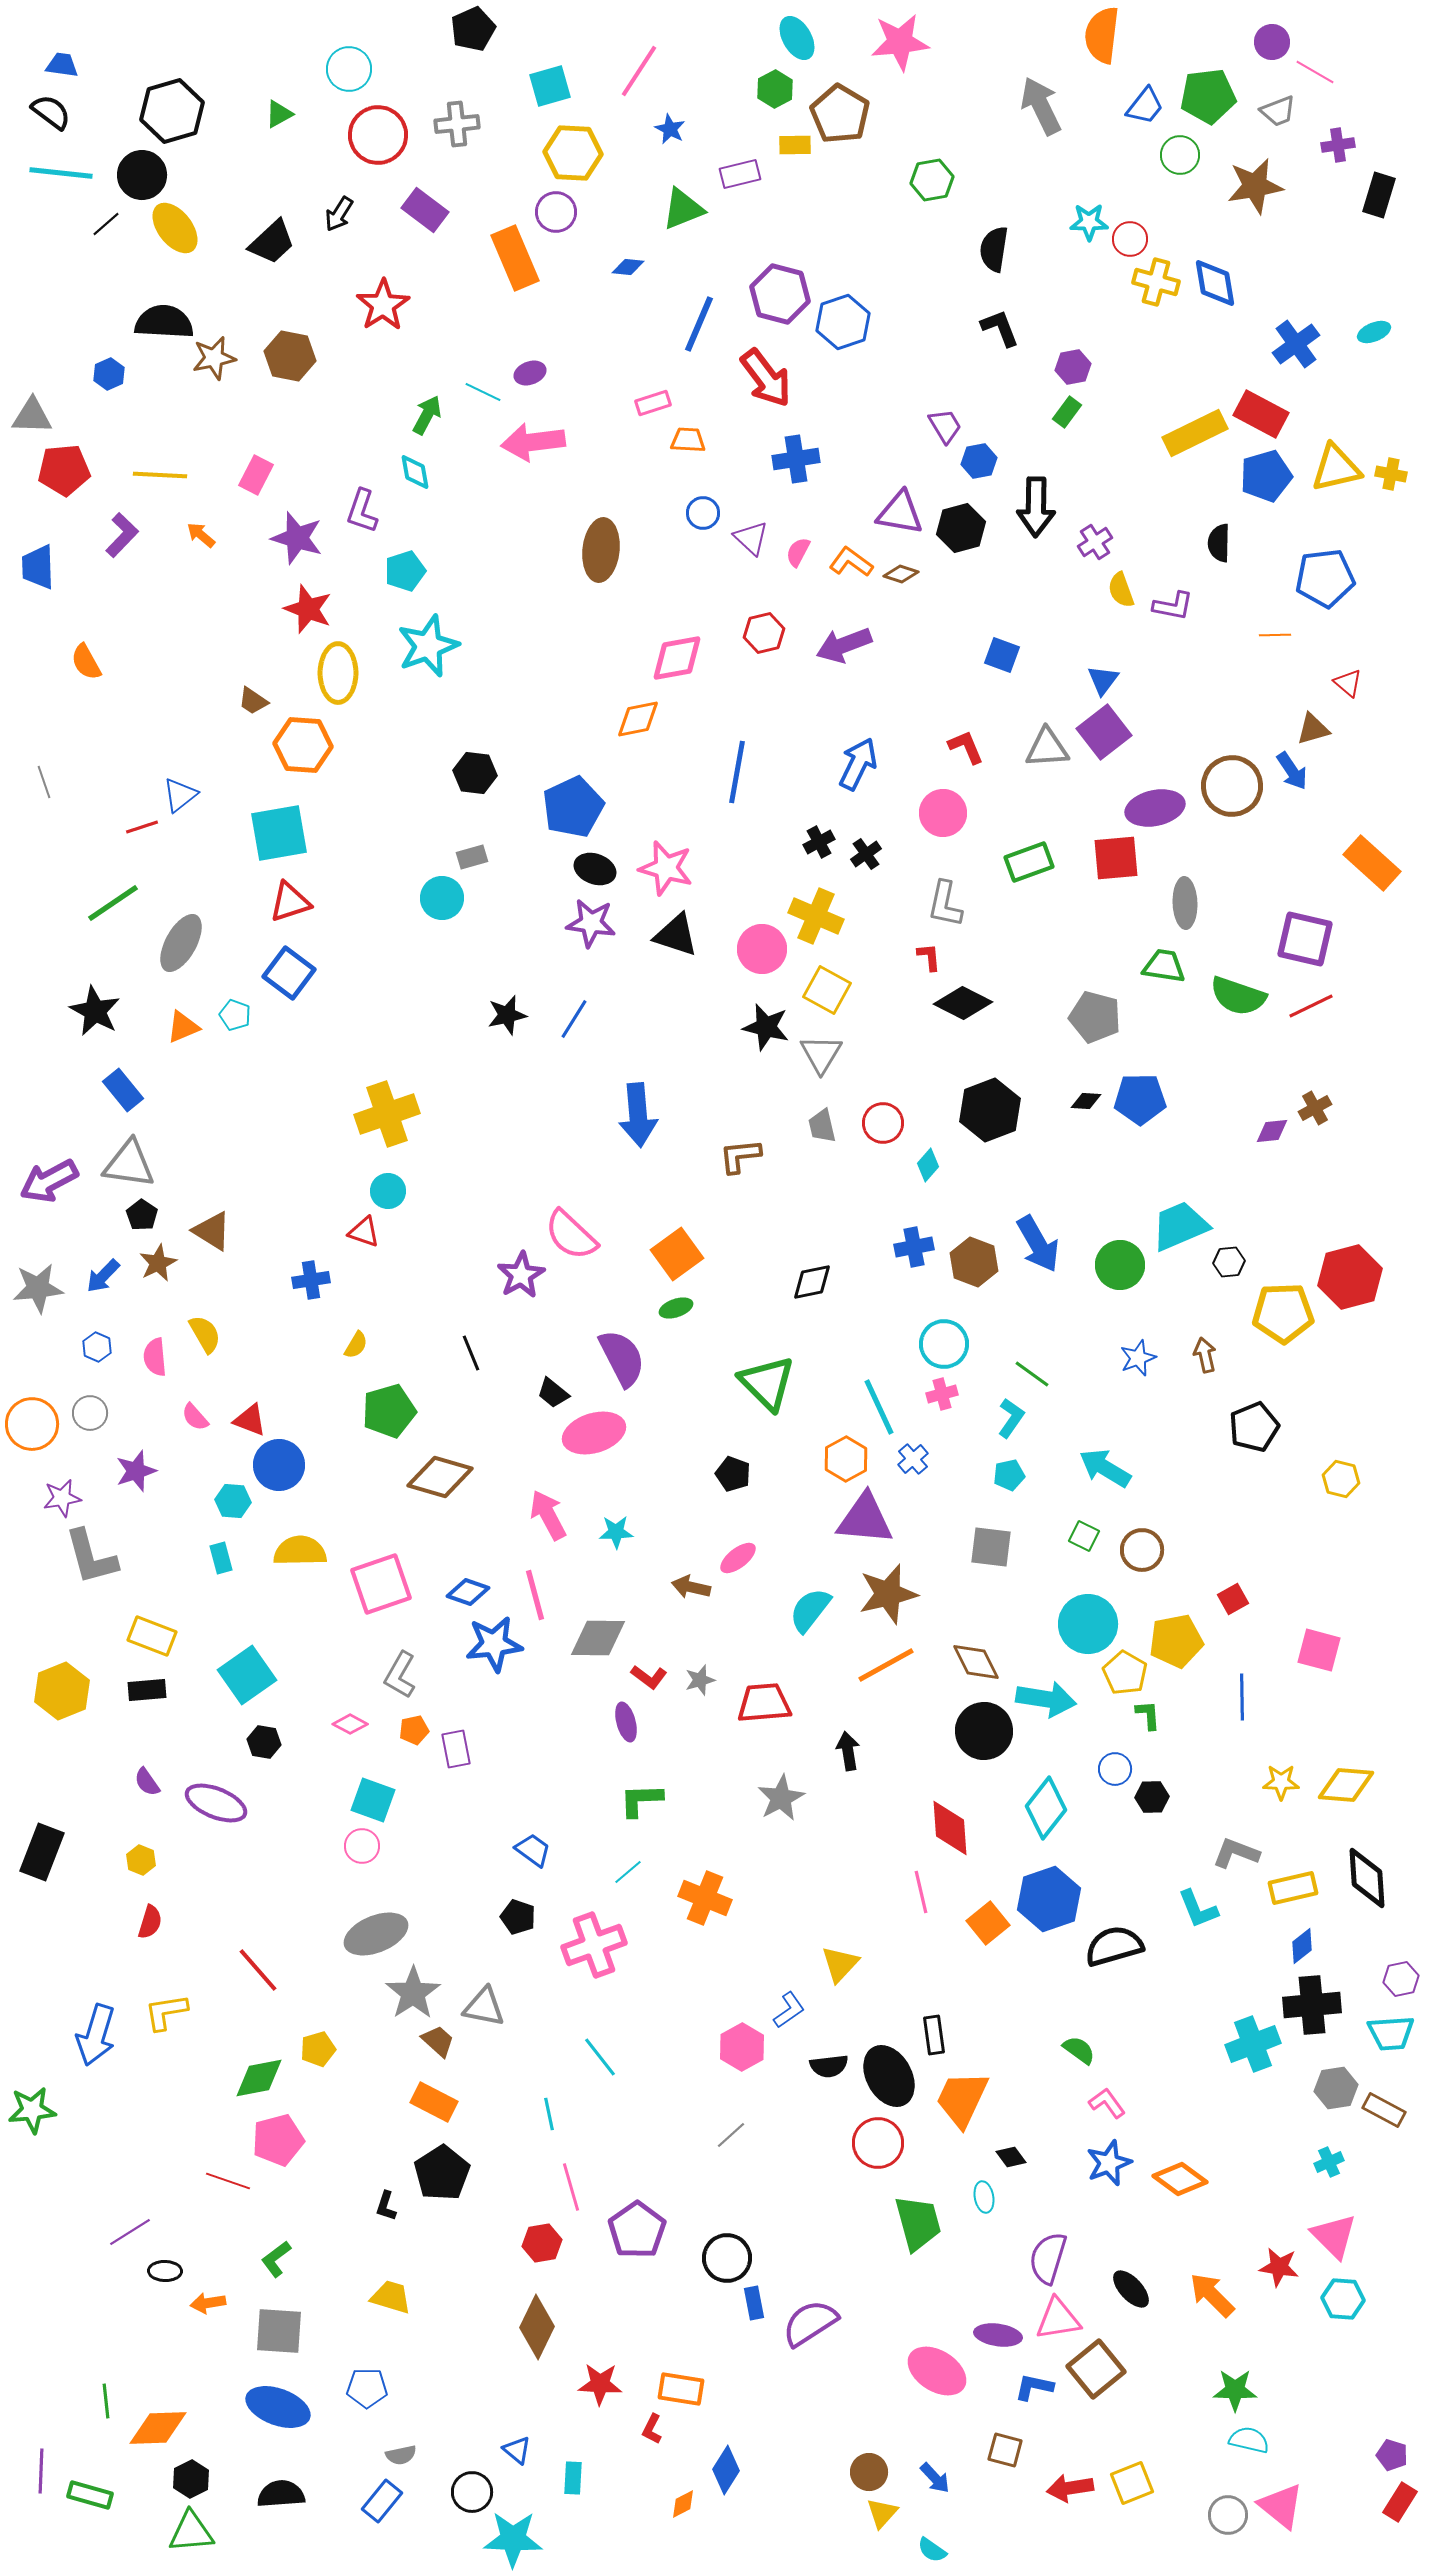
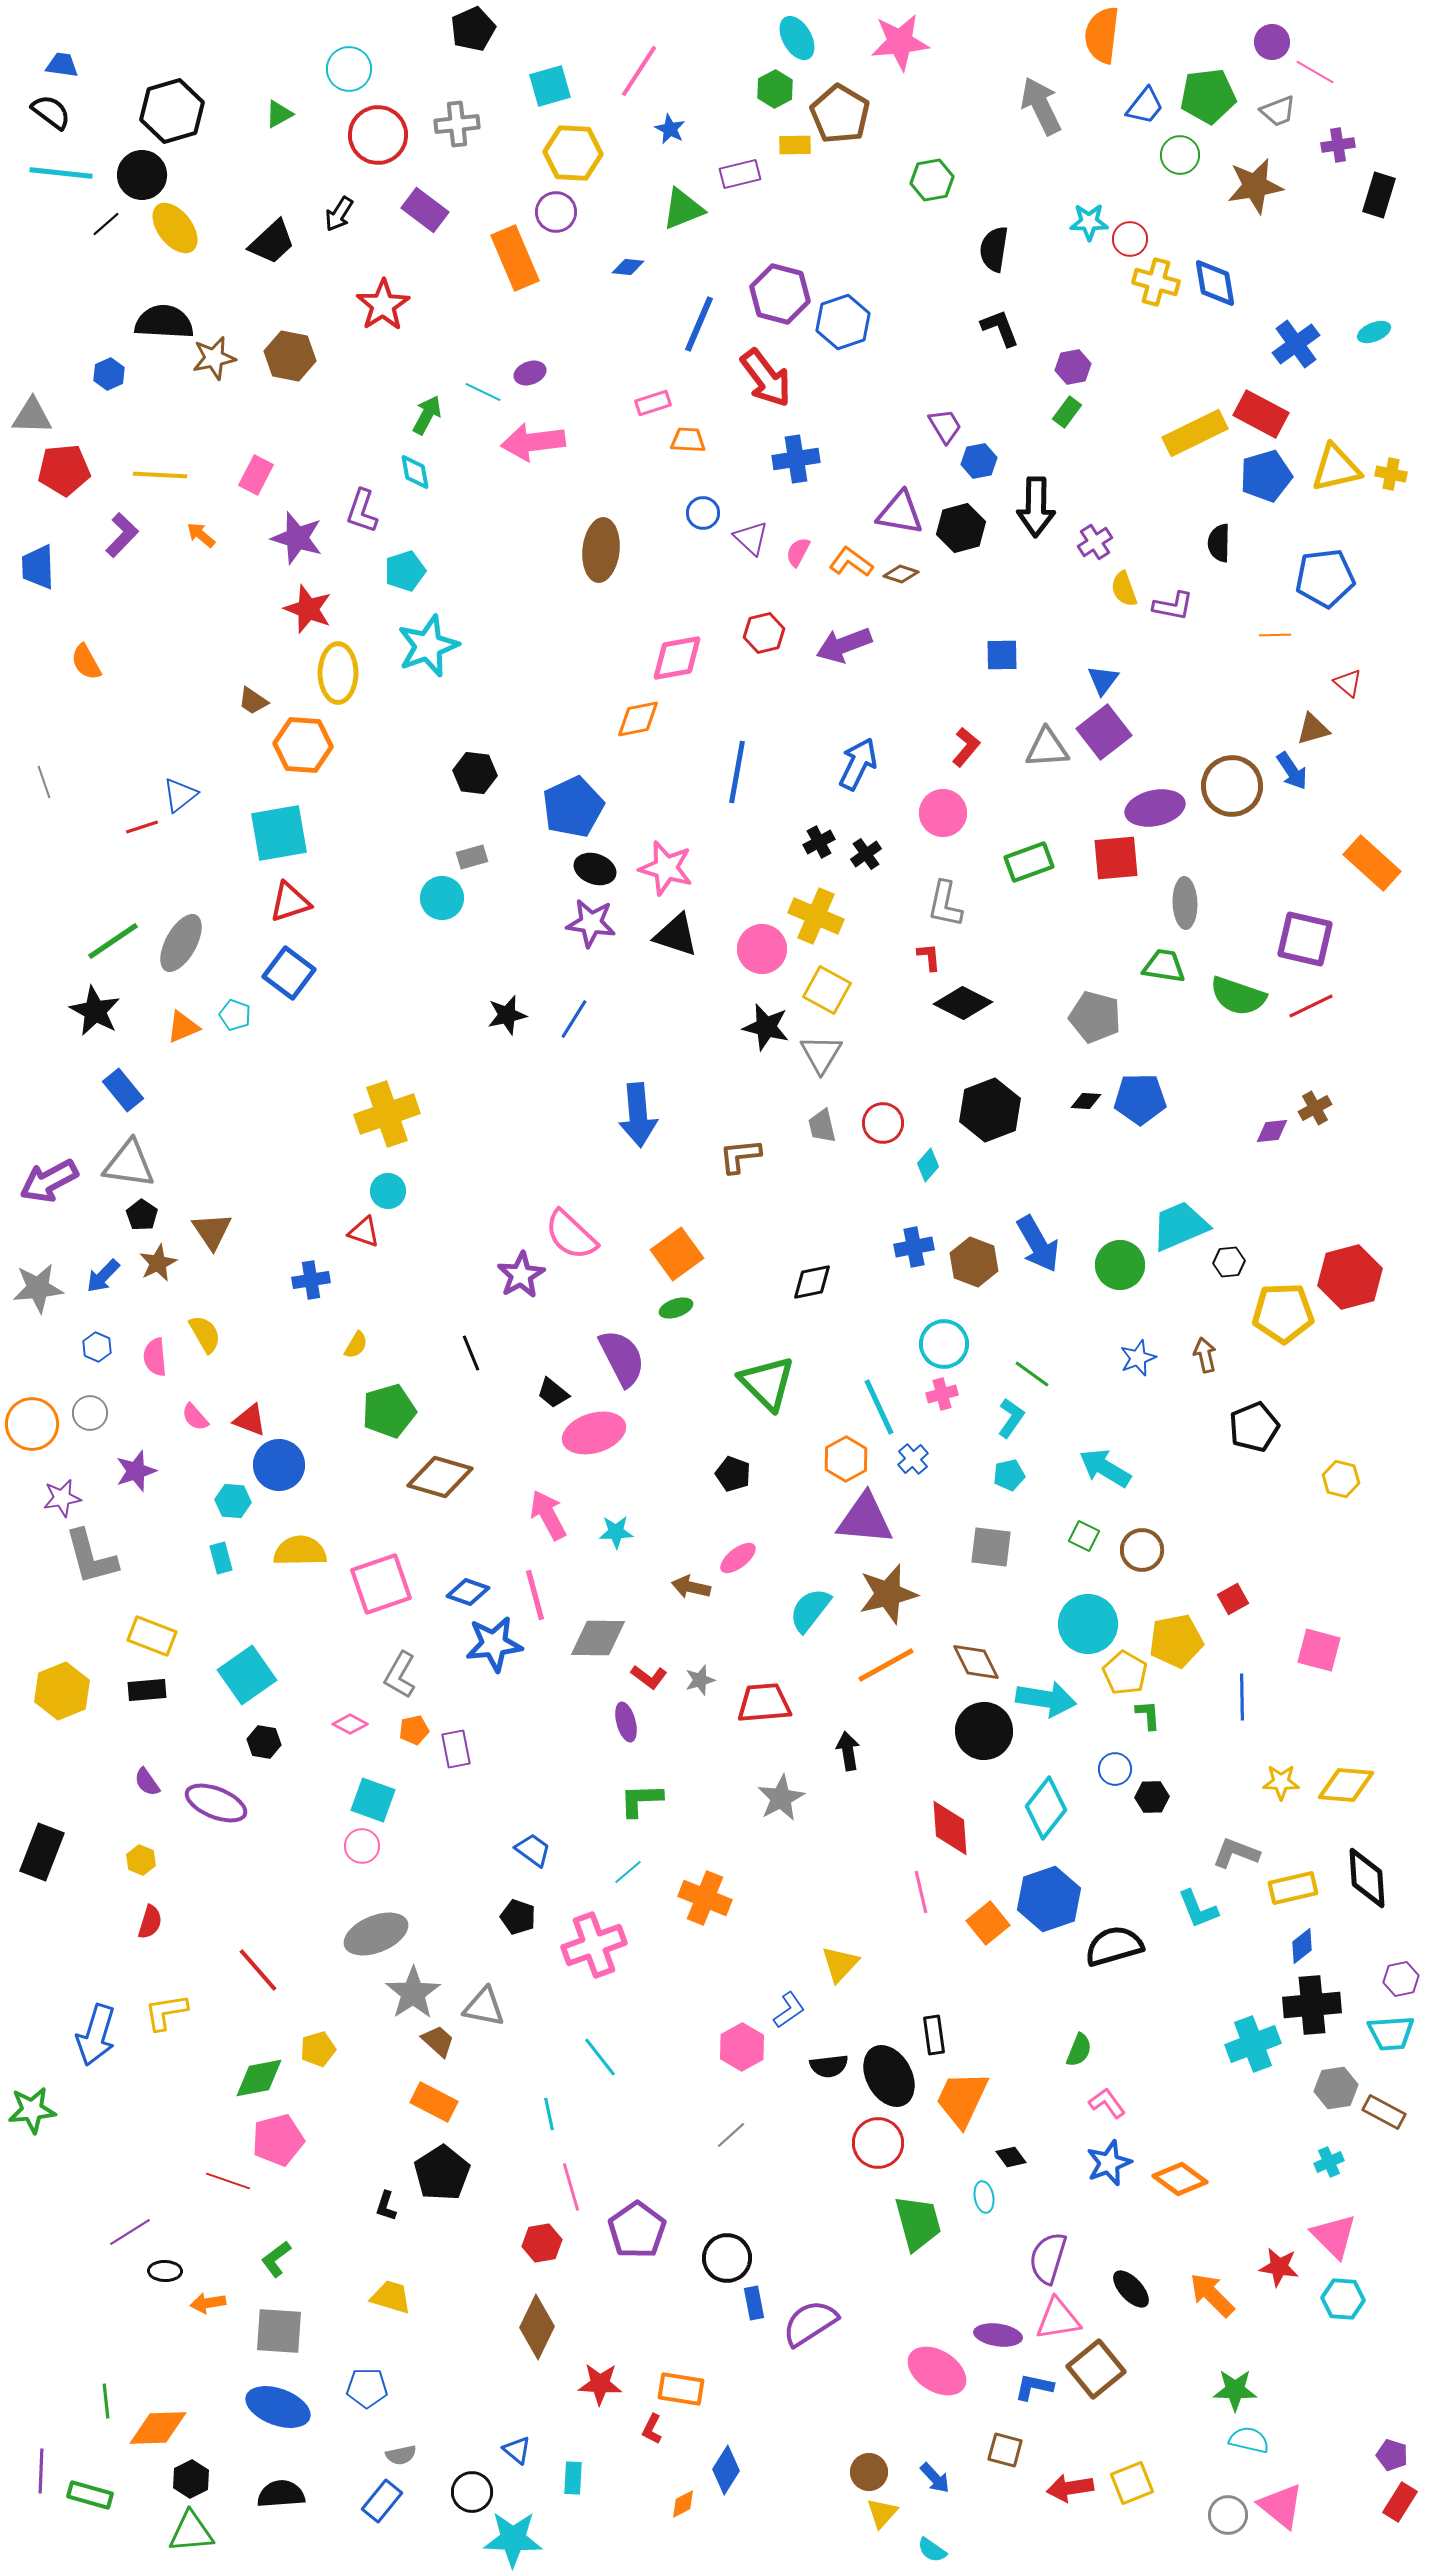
yellow semicircle at (1121, 590): moved 3 px right, 1 px up
blue square at (1002, 655): rotated 21 degrees counterclockwise
red L-shape at (966, 747): rotated 63 degrees clockwise
green line at (113, 903): moved 38 px down
brown triangle at (212, 1231): rotated 24 degrees clockwise
green semicircle at (1079, 2050): rotated 76 degrees clockwise
brown rectangle at (1384, 2110): moved 2 px down
